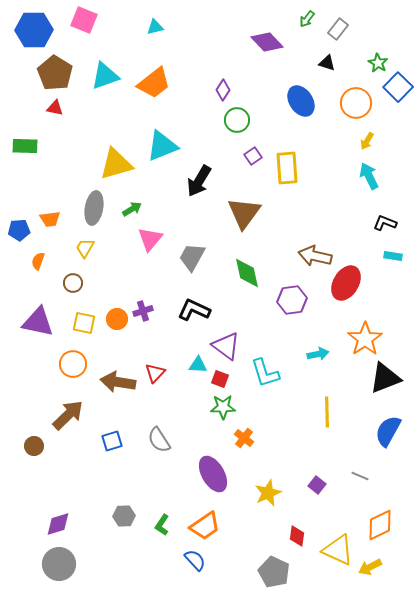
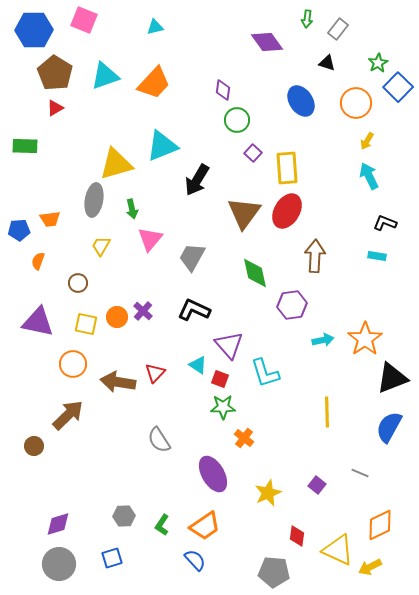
green arrow at (307, 19): rotated 30 degrees counterclockwise
purple diamond at (267, 42): rotated 8 degrees clockwise
green star at (378, 63): rotated 12 degrees clockwise
orange trapezoid at (154, 83): rotated 9 degrees counterclockwise
purple diamond at (223, 90): rotated 25 degrees counterclockwise
red triangle at (55, 108): rotated 42 degrees counterclockwise
purple square at (253, 156): moved 3 px up; rotated 12 degrees counterclockwise
black arrow at (199, 181): moved 2 px left, 1 px up
gray ellipse at (94, 208): moved 8 px up
green arrow at (132, 209): rotated 108 degrees clockwise
yellow trapezoid at (85, 248): moved 16 px right, 2 px up
brown arrow at (315, 256): rotated 80 degrees clockwise
cyan rectangle at (393, 256): moved 16 px left
green diamond at (247, 273): moved 8 px right
brown circle at (73, 283): moved 5 px right
red ellipse at (346, 283): moved 59 px left, 72 px up
purple hexagon at (292, 300): moved 5 px down
purple cross at (143, 311): rotated 30 degrees counterclockwise
orange circle at (117, 319): moved 2 px up
yellow square at (84, 323): moved 2 px right, 1 px down
purple triangle at (226, 346): moved 3 px right, 1 px up; rotated 12 degrees clockwise
cyan arrow at (318, 354): moved 5 px right, 14 px up
cyan triangle at (198, 365): rotated 30 degrees clockwise
black triangle at (385, 378): moved 7 px right
blue semicircle at (388, 431): moved 1 px right, 4 px up
blue square at (112, 441): moved 117 px down
gray line at (360, 476): moved 3 px up
gray pentagon at (274, 572): rotated 20 degrees counterclockwise
